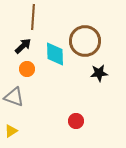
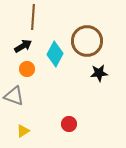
brown circle: moved 2 px right
black arrow: rotated 12 degrees clockwise
cyan diamond: rotated 30 degrees clockwise
gray triangle: moved 1 px up
red circle: moved 7 px left, 3 px down
yellow triangle: moved 12 px right
